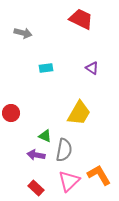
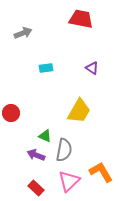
red trapezoid: rotated 15 degrees counterclockwise
gray arrow: rotated 36 degrees counterclockwise
yellow trapezoid: moved 2 px up
purple arrow: rotated 12 degrees clockwise
orange L-shape: moved 2 px right, 3 px up
